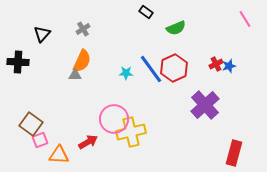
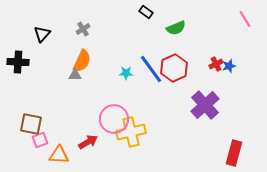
brown square: rotated 25 degrees counterclockwise
